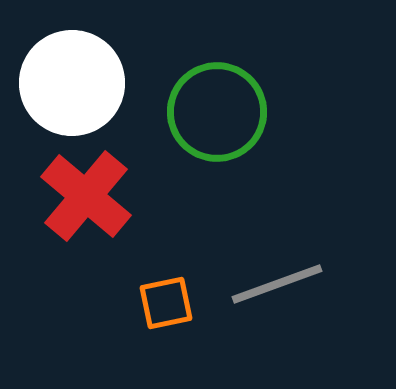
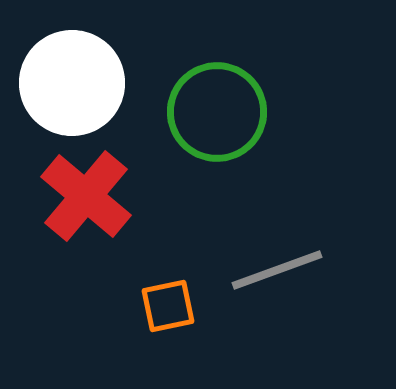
gray line: moved 14 px up
orange square: moved 2 px right, 3 px down
